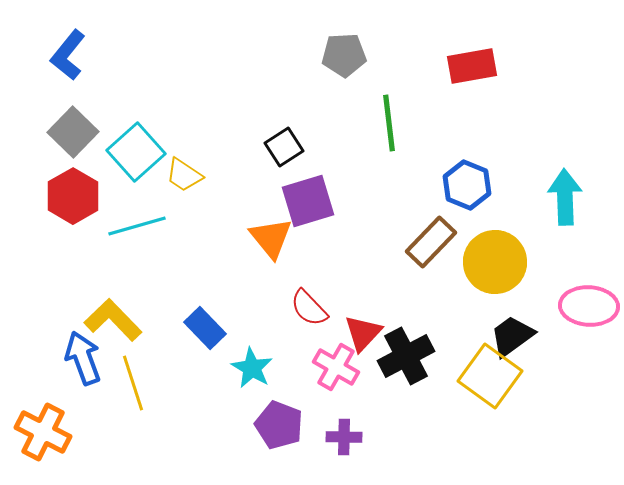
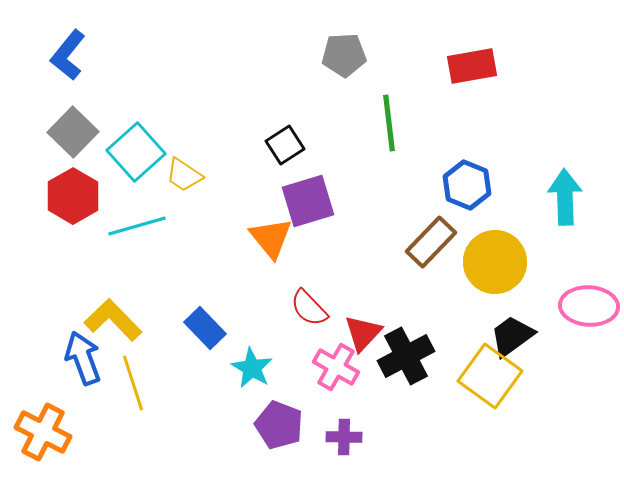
black square: moved 1 px right, 2 px up
